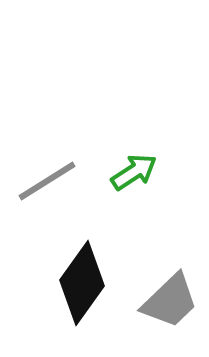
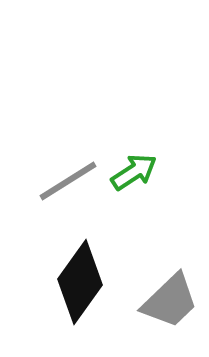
gray line: moved 21 px right
black diamond: moved 2 px left, 1 px up
